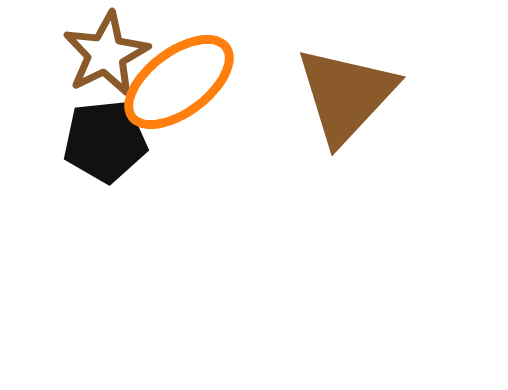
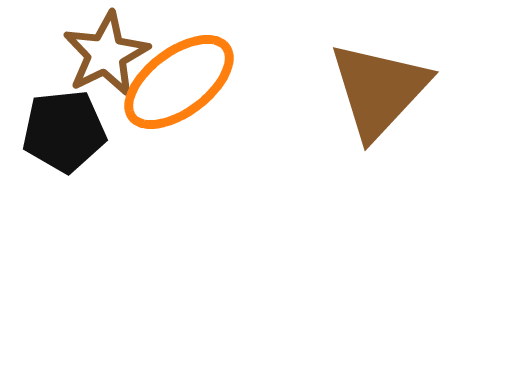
brown triangle: moved 33 px right, 5 px up
black pentagon: moved 41 px left, 10 px up
